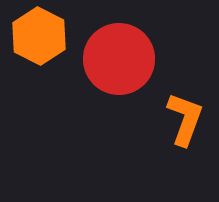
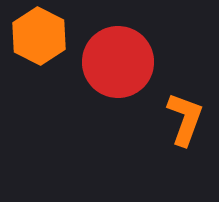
red circle: moved 1 px left, 3 px down
